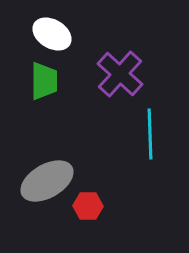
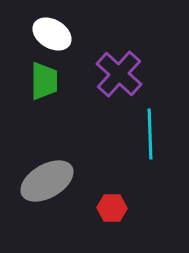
purple cross: moved 1 px left
red hexagon: moved 24 px right, 2 px down
